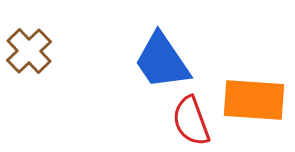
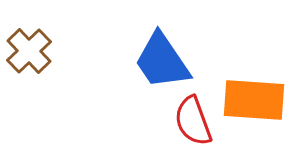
red semicircle: moved 2 px right
